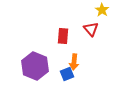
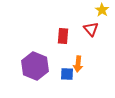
orange arrow: moved 4 px right, 2 px down
blue square: rotated 24 degrees clockwise
